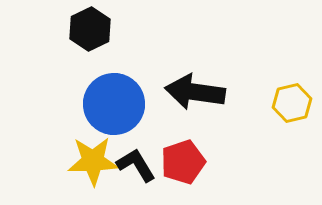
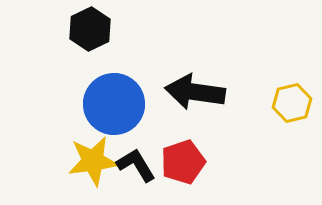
yellow star: rotated 6 degrees counterclockwise
